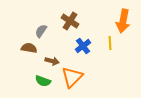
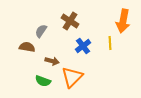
brown semicircle: moved 2 px left, 1 px up
